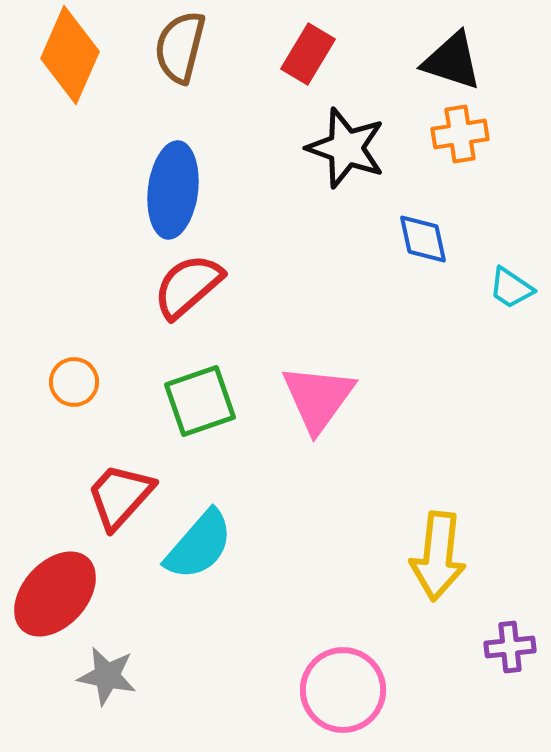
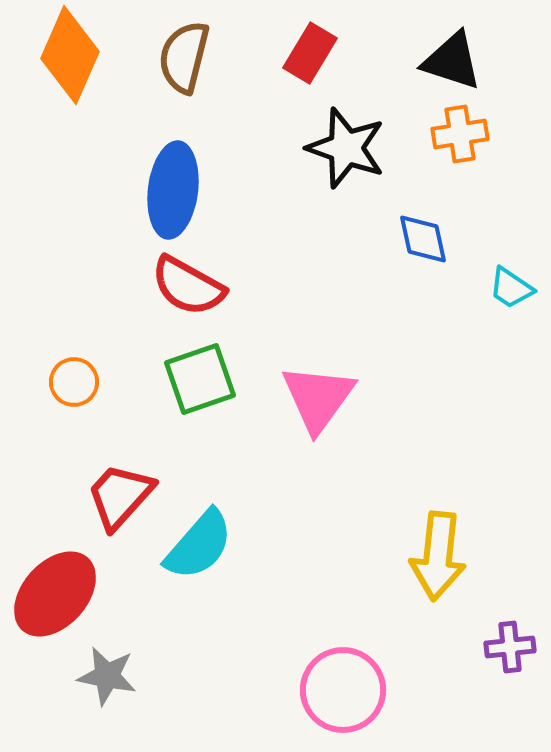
brown semicircle: moved 4 px right, 10 px down
red rectangle: moved 2 px right, 1 px up
red semicircle: rotated 110 degrees counterclockwise
green square: moved 22 px up
